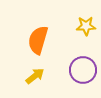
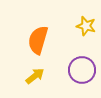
yellow star: rotated 18 degrees clockwise
purple circle: moved 1 px left
